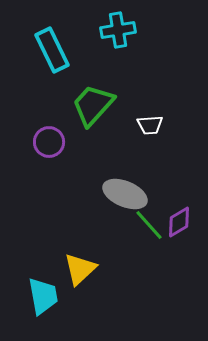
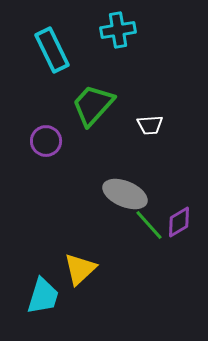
purple circle: moved 3 px left, 1 px up
cyan trapezoid: rotated 27 degrees clockwise
